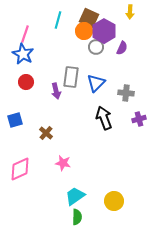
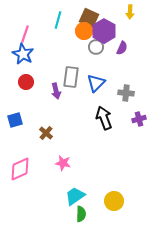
green semicircle: moved 4 px right, 3 px up
